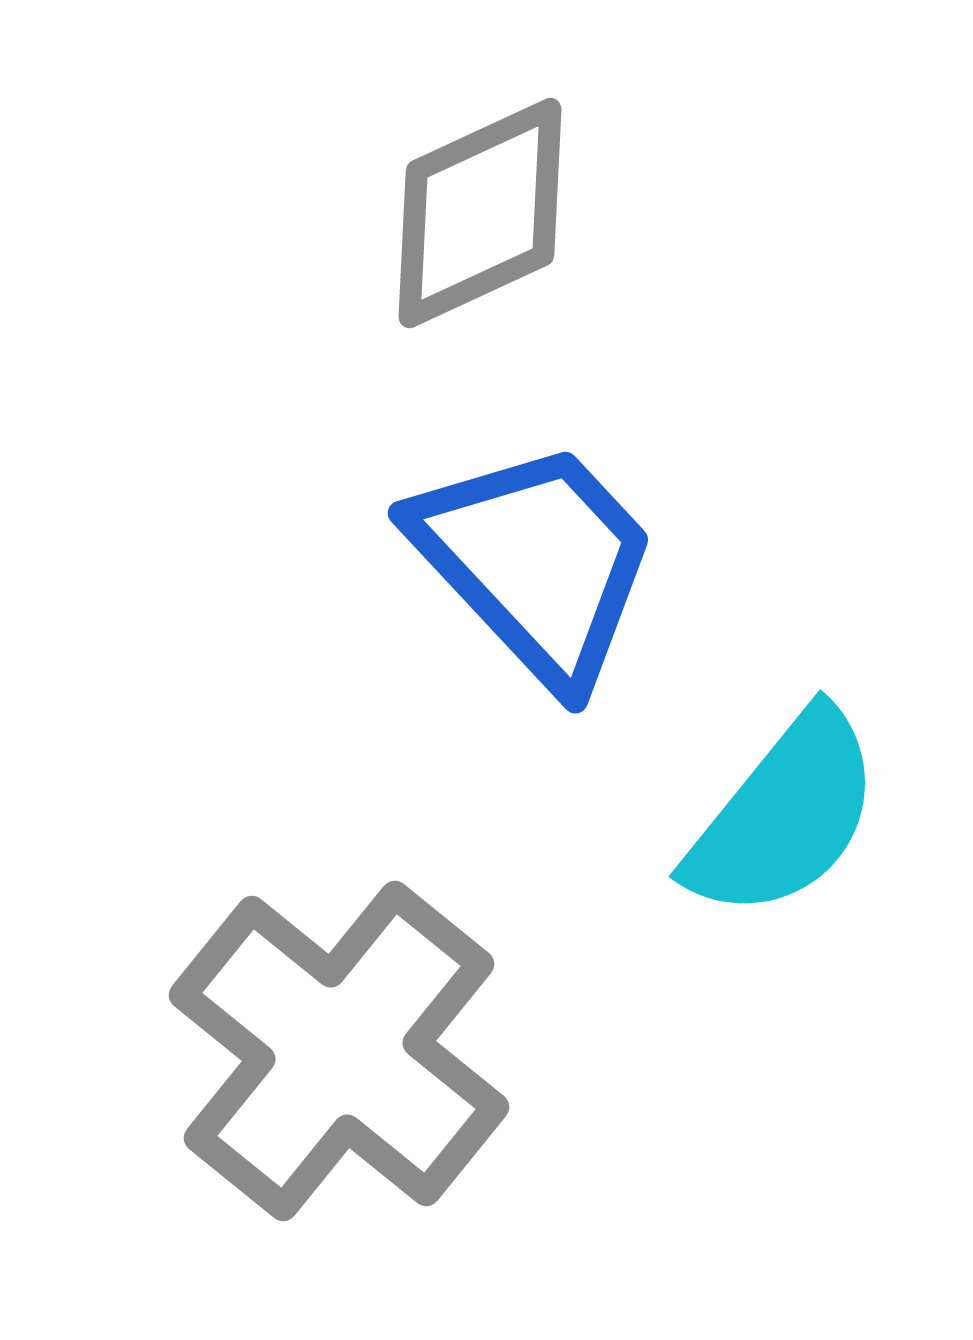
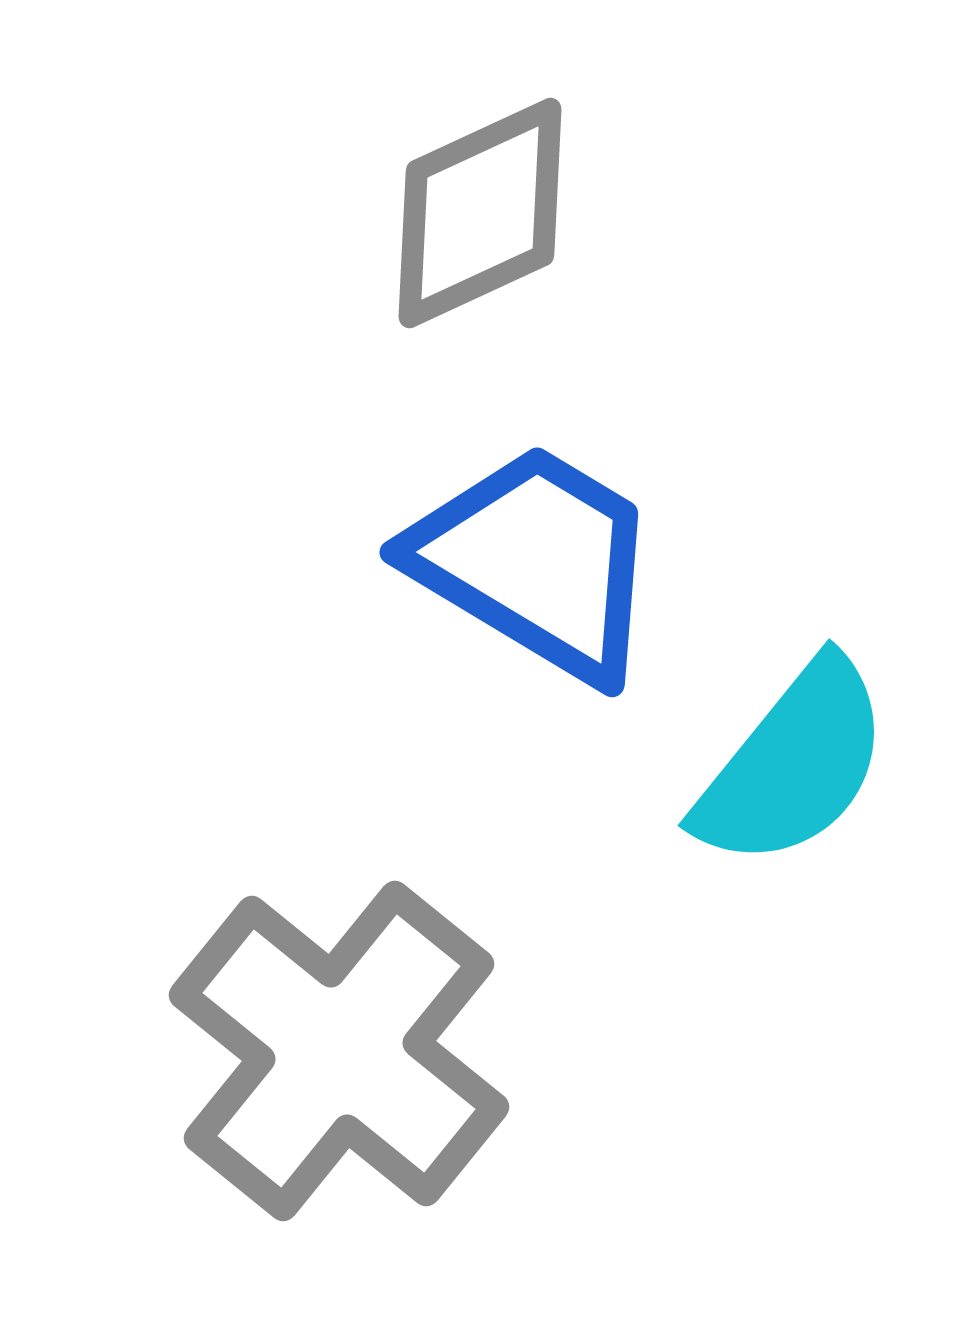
blue trapezoid: rotated 16 degrees counterclockwise
cyan semicircle: moved 9 px right, 51 px up
